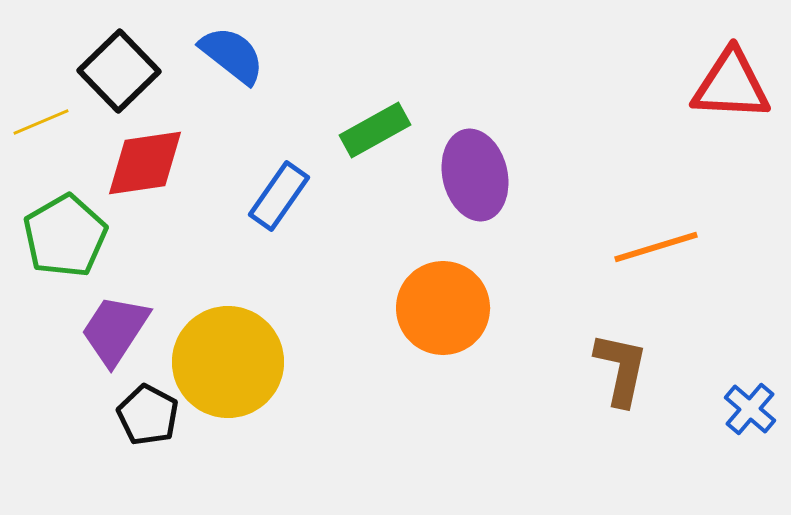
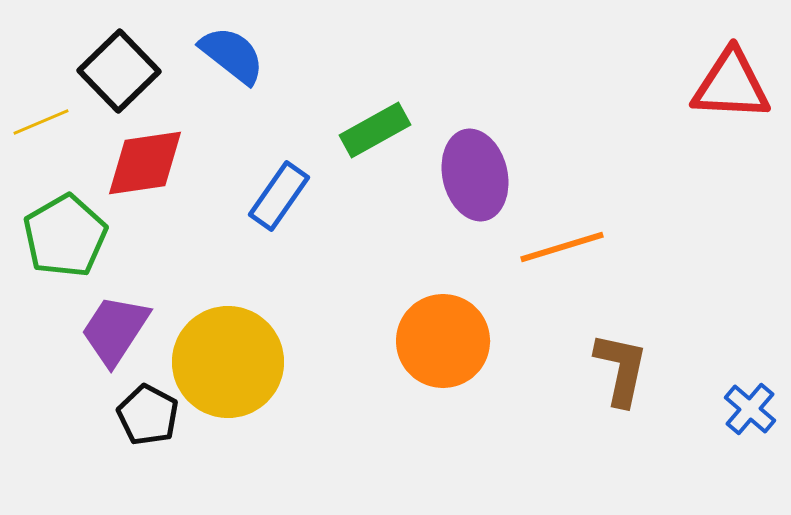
orange line: moved 94 px left
orange circle: moved 33 px down
